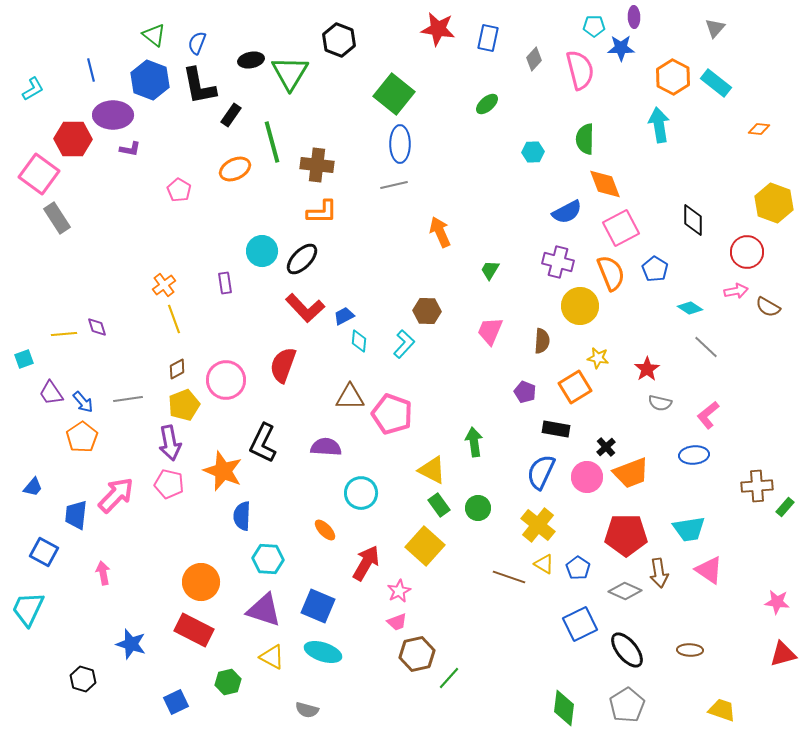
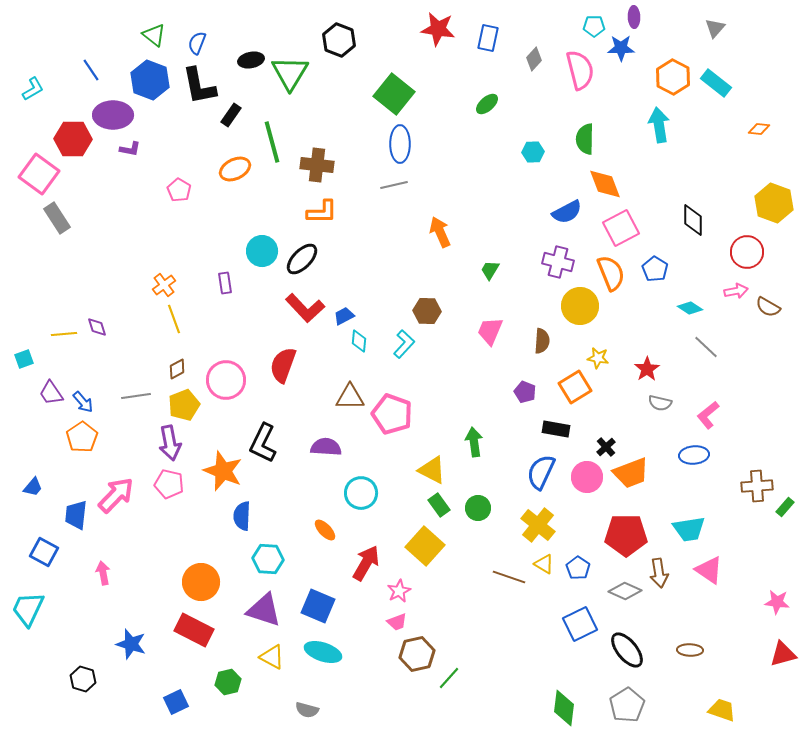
blue line at (91, 70): rotated 20 degrees counterclockwise
gray line at (128, 399): moved 8 px right, 3 px up
